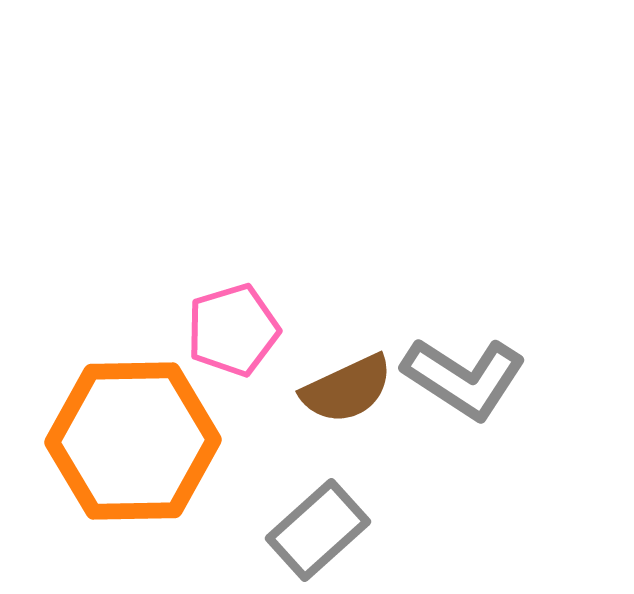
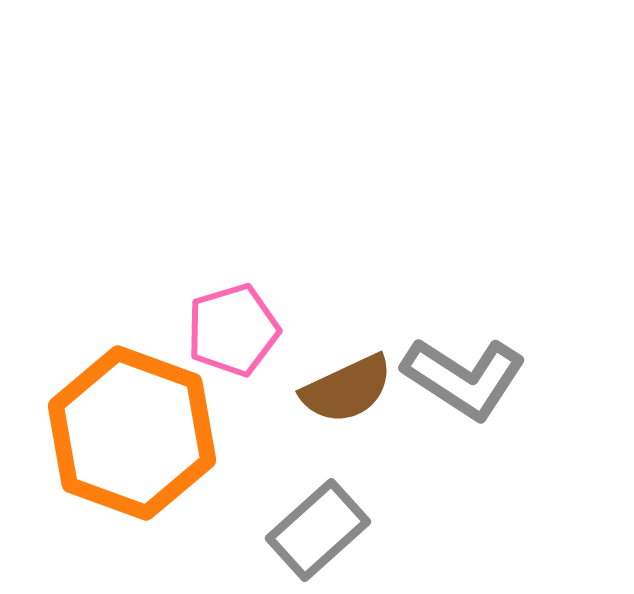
orange hexagon: moved 1 px left, 8 px up; rotated 21 degrees clockwise
